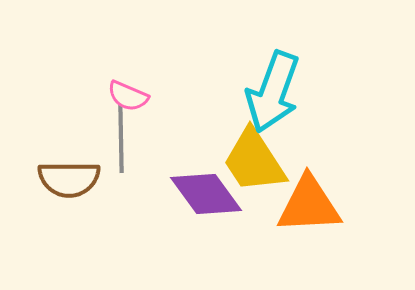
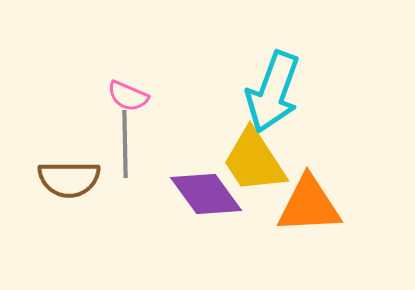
gray line: moved 4 px right, 5 px down
